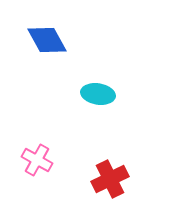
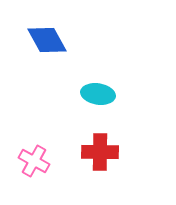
pink cross: moved 3 px left, 1 px down
red cross: moved 10 px left, 27 px up; rotated 27 degrees clockwise
